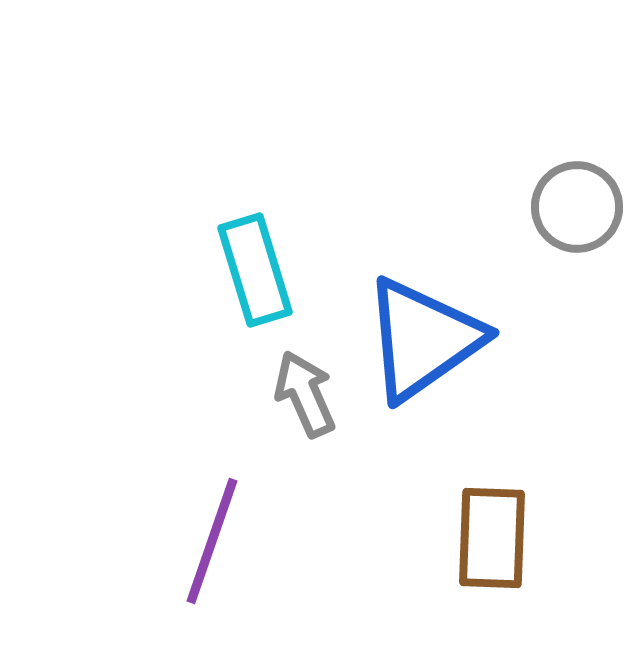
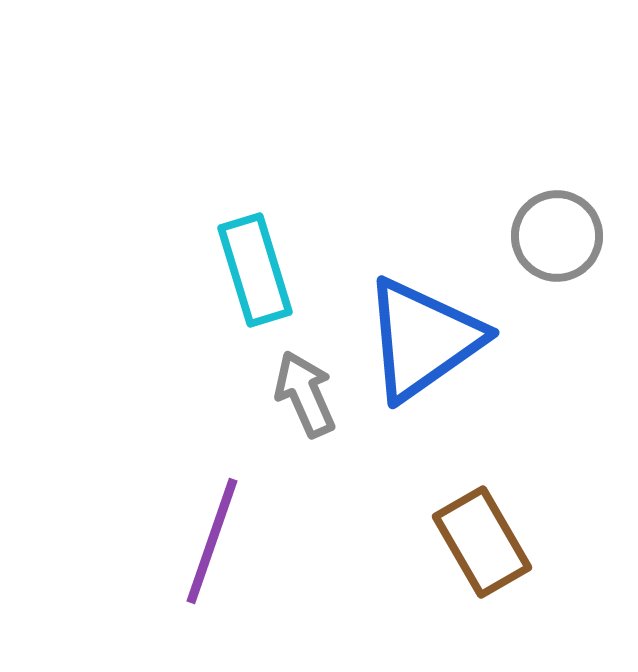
gray circle: moved 20 px left, 29 px down
brown rectangle: moved 10 px left, 4 px down; rotated 32 degrees counterclockwise
